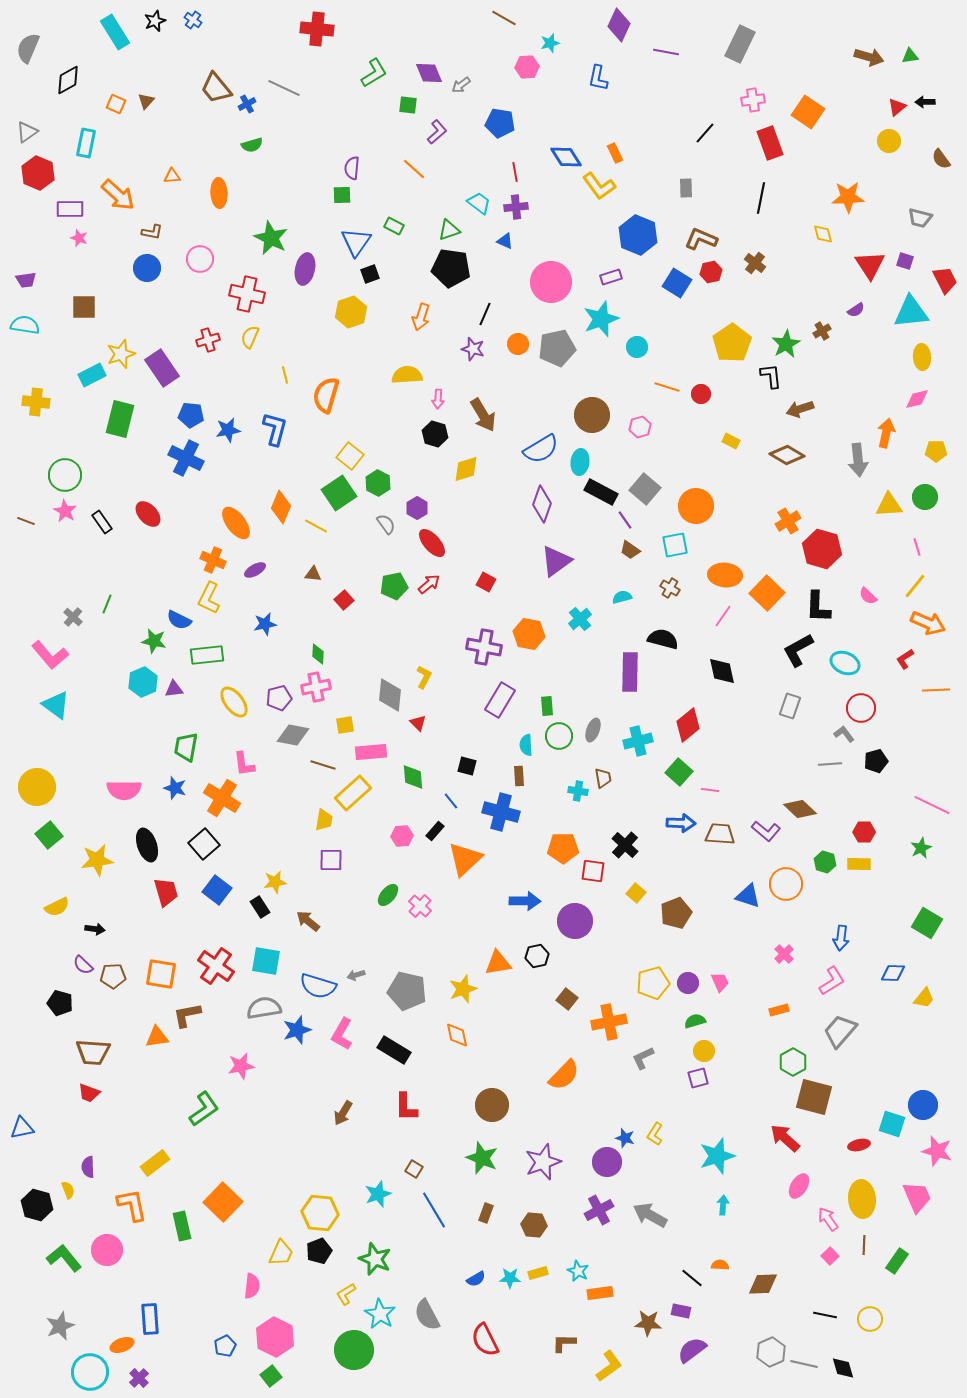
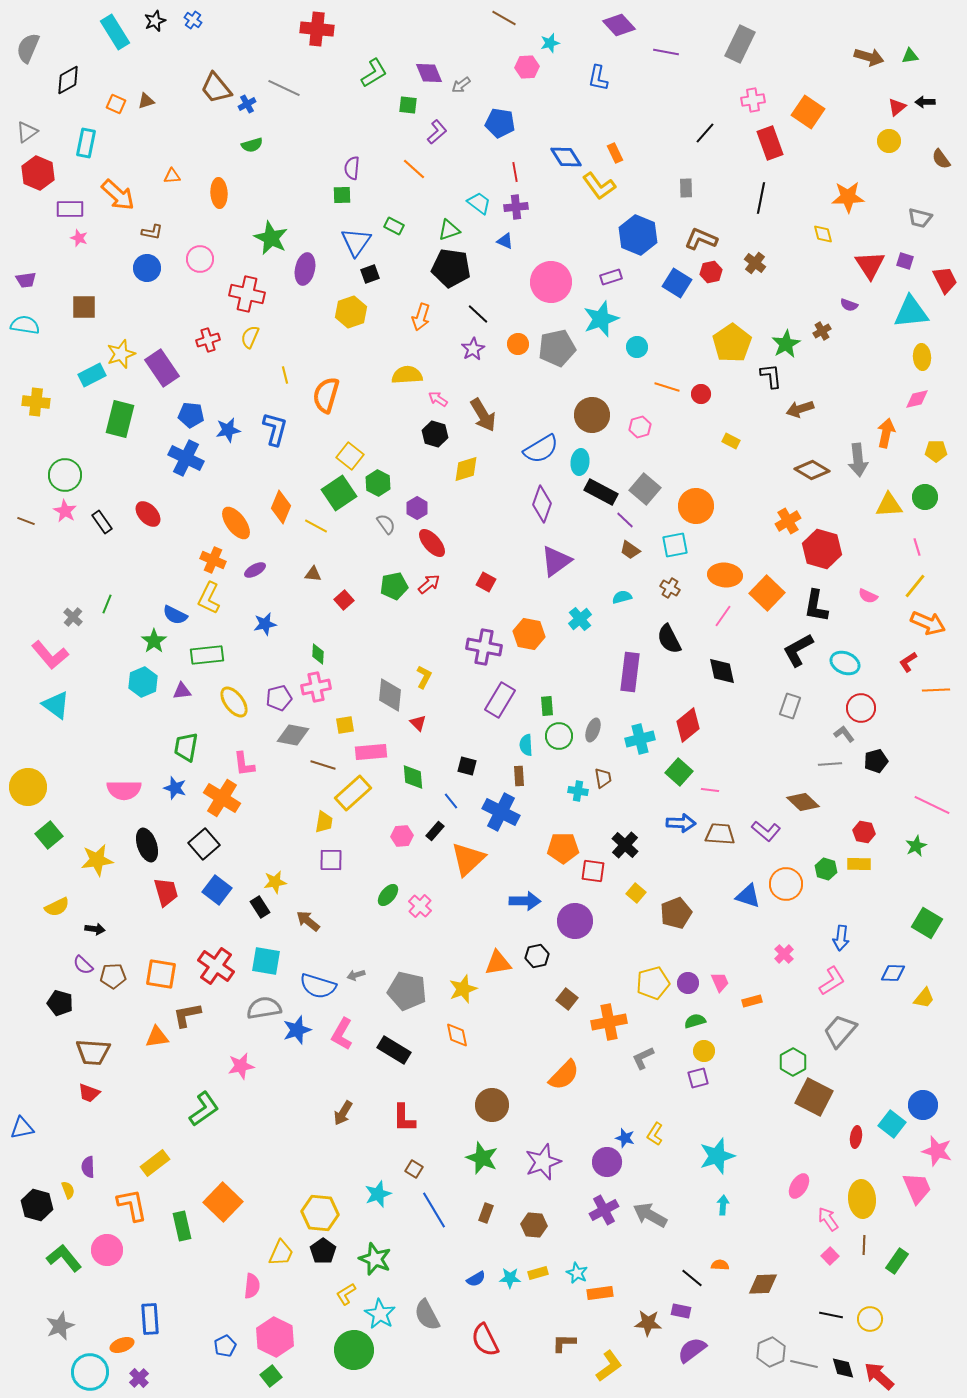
purple diamond at (619, 25): rotated 68 degrees counterclockwise
brown triangle at (146, 101): rotated 30 degrees clockwise
purple semicircle at (856, 310): moved 7 px left, 5 px up; rotated 54 degrees clockwise
black line at (485, 314): moved 7 px left; rotated 70 degrees counterclockwise
purple star at (473, 349): rotated 25 degrees clockwise
pink arrow at (438, 399): rotated 120 degrees clockwise
brown diamond at (787, 455): moved 25 px right, 15 px down
purple line at (625, 520): rotated 12 degrees counterclockwise
pink semicircle at (868, 596): rotated 18 degrees counterclockwise
black L-shape at (818, 607): moved 2 px left, 1 px up; rotated 8 degrees clockwise
blue semicircle at (179, 620): moved 4 px left, 5 px up
black semicircle at (663, 639): moved 6 px right; rotated 132 degrees counterclockwise
green star at (154, 641): rotated 25 degrees clockwise
red L-shape at (905, 659): moved 3 px right, 3 px down
purple rectangle at (630, 672): rotated 6 degrees clockwise
purple triangle at (174, 689): moved 8 px right, 2 px down
cyan cross at (638, 741): moved 2 px right, 2 px up
yellow circle at (37, 787): moved 9 px left
brown diamond at (800, 809): moved 3 px right, 7 px up
blue cross at (501, 812): rotated 12 degrees clockwise
yellow trapezoid at (324, 820): moved 2 px down
red hexagon at (864, 832): rotated 10 degrees clockwise
green star at (921, 848): moved 5 px left, 2 px up
orange triangle at (465, 859): moved 3 px right
green hexagon at (825, 862): moved 1 px right, 7 px down
orange rectangle at (779, 1010): moved 27 px left, 9 px up
brown square at (814, 1097): rotated 12 degrees clockwise
red L-shape at (406, 1107): moved 2 px left, 11 px down
cyan square at (892, 1124): rotated 20 degrees clockwise
red arrow at (785, 1138): moved 94 px right, 238 px down
red ellipse at (859, 1145): moved 3 px left, 8 px up; rotated 70 degrees counterclockwise
pink trapezoid at (917, 1197): moved 9 px up
purple cross at (599, 1210): moved 5 px right
black pentagon at (319, 1251): moved 4 px right; rotated 15 degrees counterclockwise
cyan star at (578, 1271): moved 1 px left, 2 px down
black line at (825, 1315): moved 6 px right
